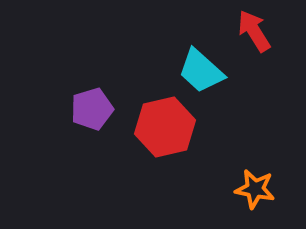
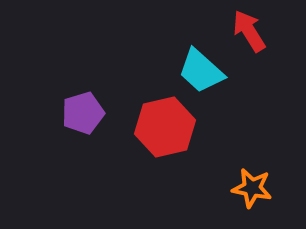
red arrow: moved 5 px left
purple pentagon: moved 9 px left, 4 px down
orange star: moved 3 px left, 1 px up
